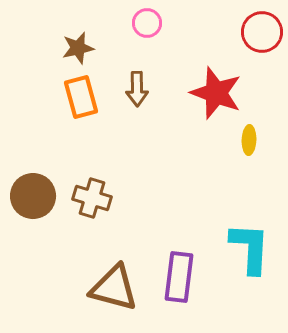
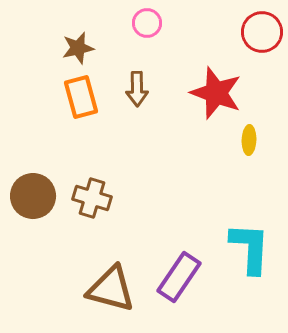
purple rectangle: rotated 27 degrees clockwise
brown triangle: moved 3 px left, 1 px down
